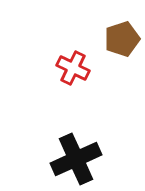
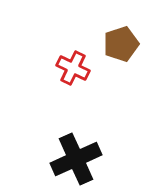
brown pentagon: moved 1 px left, 5 px down
